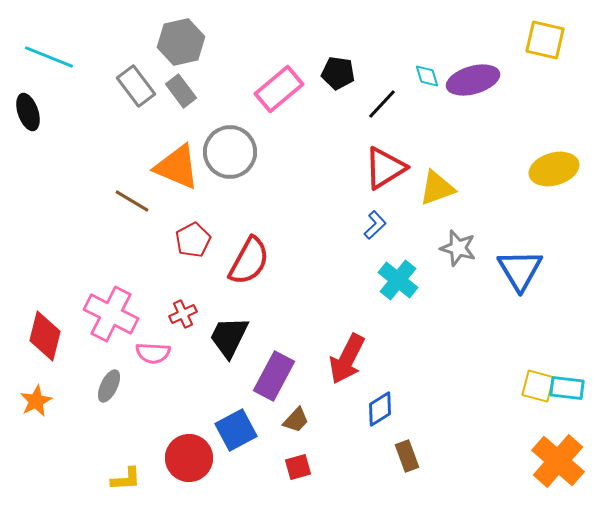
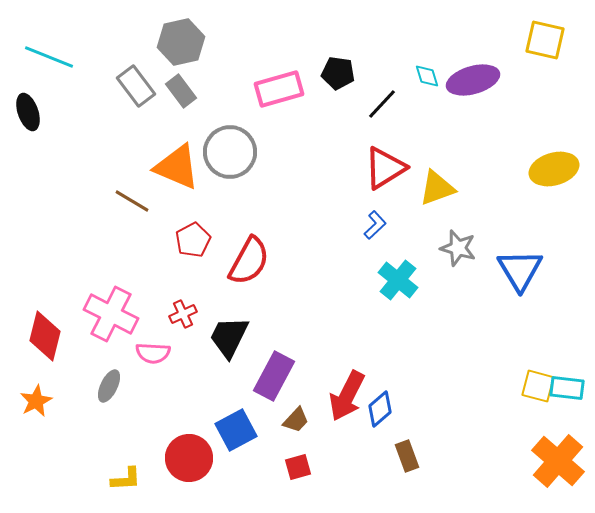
pink rectangle at (279, 89): rotated 24 degrees clockwise
red arrow at (347, 359): moved 37 px down
blue diamond at (380, 409): rotated 9 degrees counterclockwise
